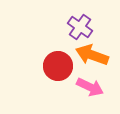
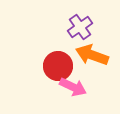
purple cross: rotated 20 degrees clockwise
pink arrow: moved 17 px left
